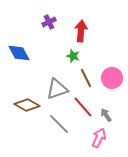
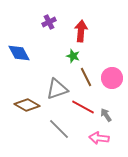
brown line: moved 1 px up
red line: rotated 20 degrees counterclockwise
gray line: moved 5 px down
pink arrow: rotated 108 degrees counterclockwise
